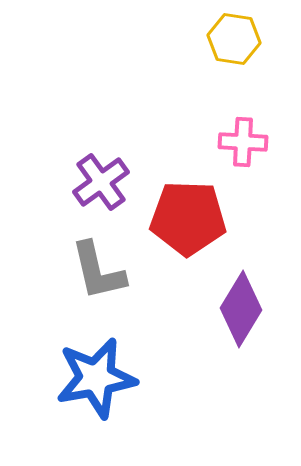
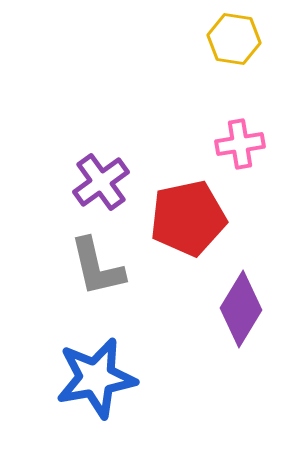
pink cross: moved 3 px left, 2 px down; rotated 12 degrees counterclockwise
red pentagon: rotated 14 degrees counterclockwise
gray L-shape: moved 1 px left, 4 px up
